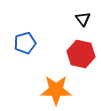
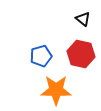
black triangle: rotated 14 degrees counterclockwise
blue pentagon: moved 16 px right, 13 px down
